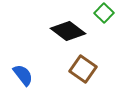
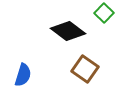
brown square: moved 2 px right
blue semicircle: rotated 55 degrees clockwise
